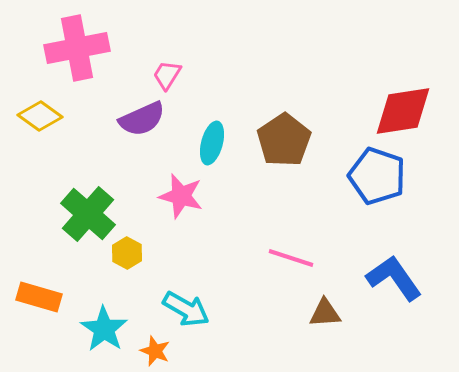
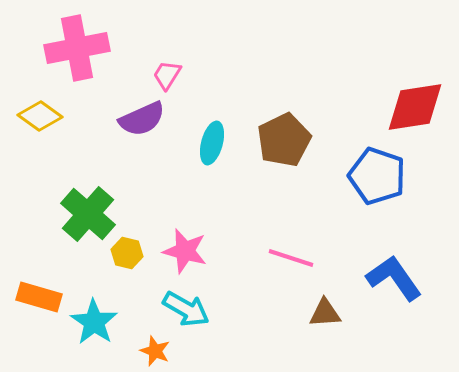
red diamond: moved 12 px right, 4 px up
brown pentagon: rotated 8 degrees clockwise
pink star: moved 4 px right, 55 px down
yellow hexagon: rotated 16 degrees counterclockwise
cyan star: moved 10 px left, 7 px up
